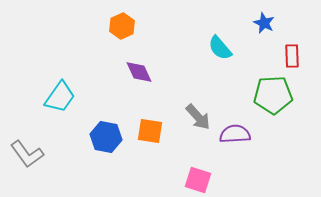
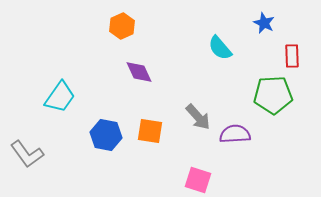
blue hexagon: moved 2 px up
